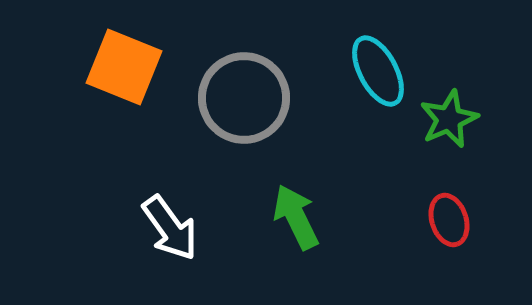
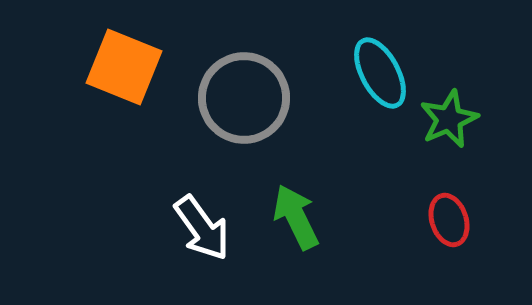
cyan ellipse: moved 2 px right, 2 px down
white arrow: moved 32 px right
